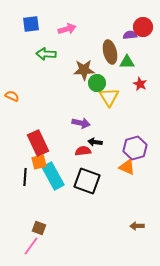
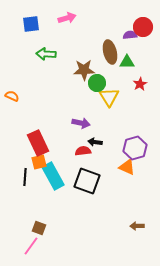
pink arrow: moved 11 px up
red star: rotated 16 degrees clockwise
